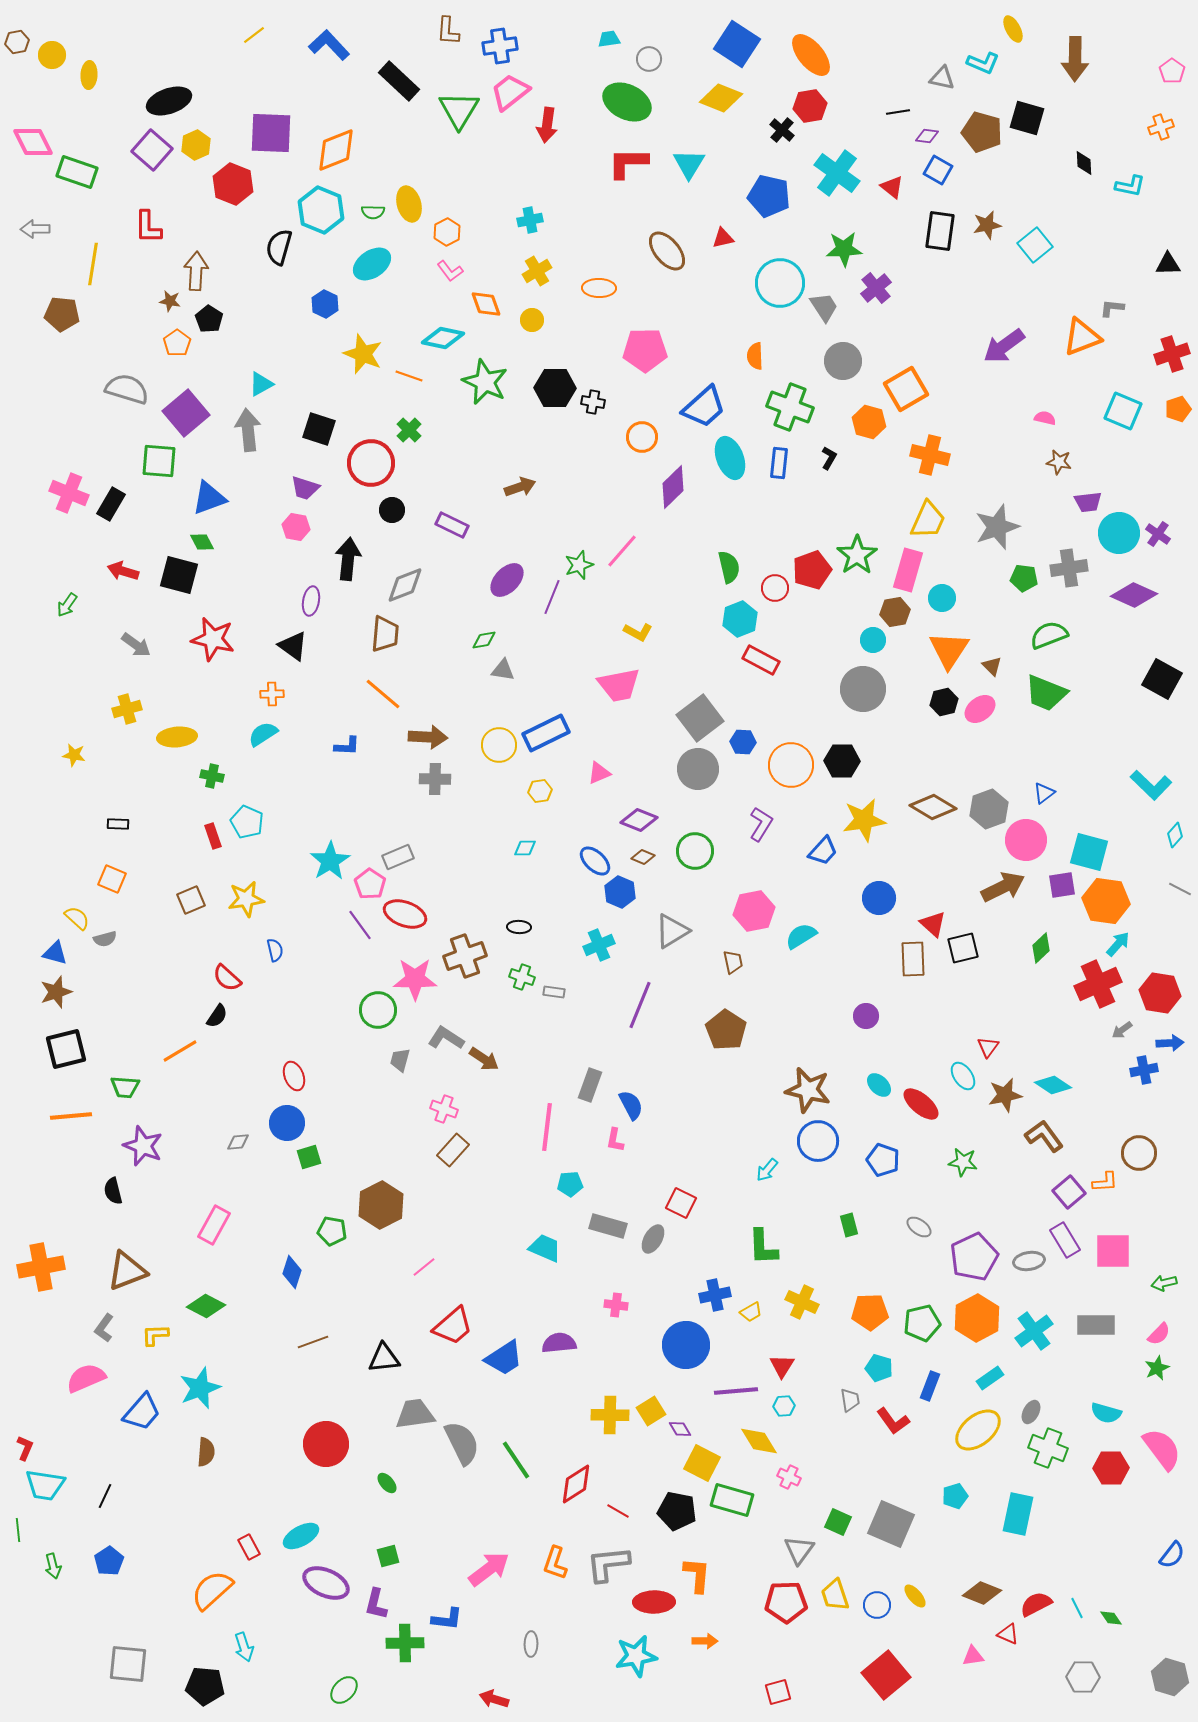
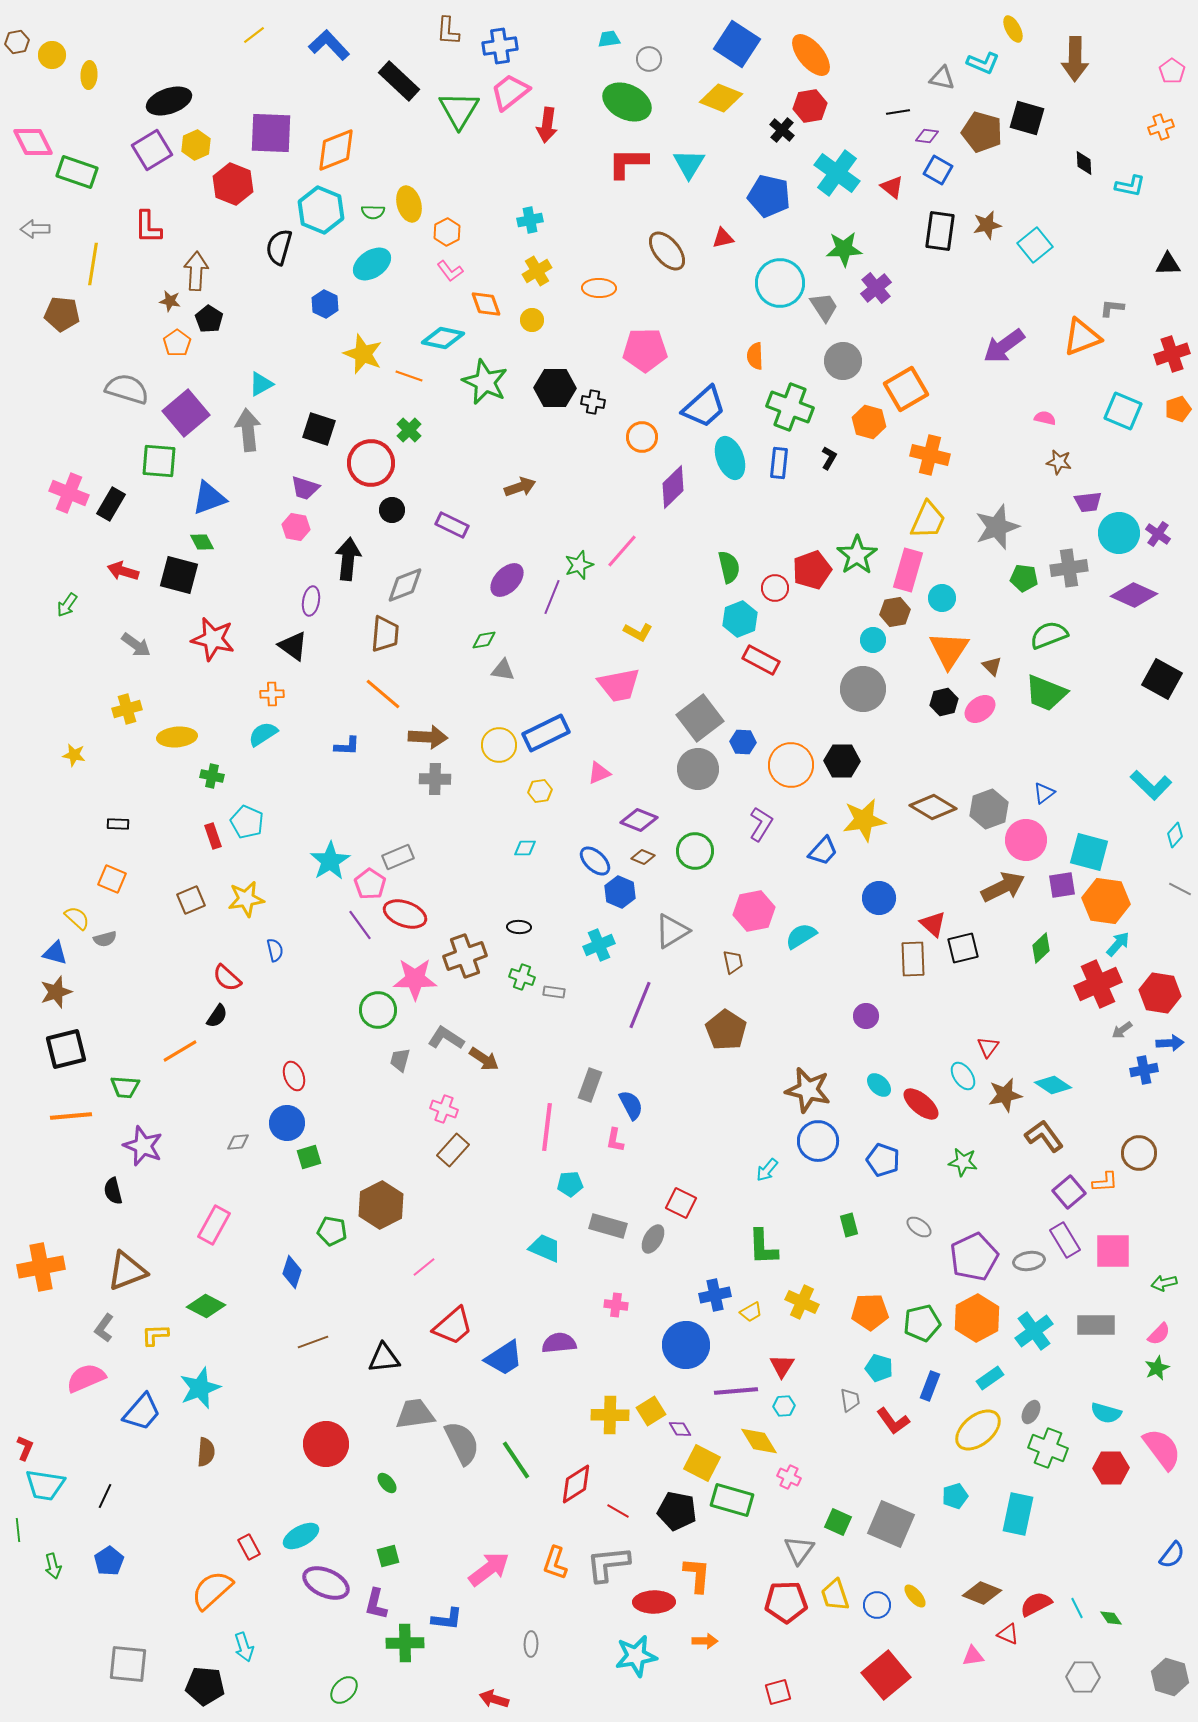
purple square at (152, 150): rotated 18 degrees clockwise
